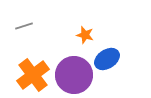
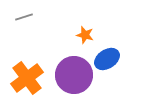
gray line: moved 9 px up
orange cross: moved 6 px left, 3 px down
